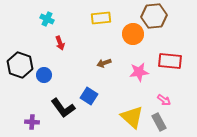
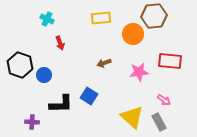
black L-shape: moved 2 px left, 4 px up; rotated 55 degrees counterclockwise
